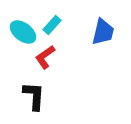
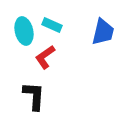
cyan rectangle: rotated 72 degrees clockwise
cyan ellipse: moved 1 px right, 1 px up; rotated 40 degrees clockwise
